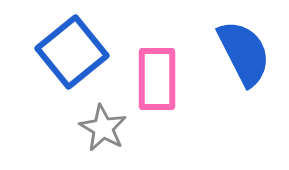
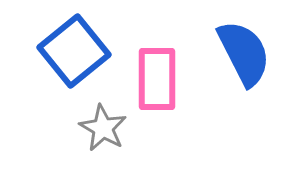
blue square: moved 2 px right, 1 px up
